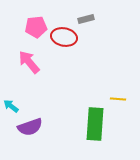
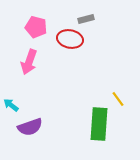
pink pentagon: rotated 20 degrees clockwise
red ellipse: moved 6 px right, 2 px down
pink arrow: rotated 120 degrees counterclockwise
yellow line: rotated 49 degrees clockwise
cyan arrow: moved 1 px up
green rectangle: moved 4 px right
